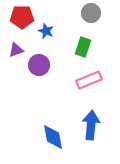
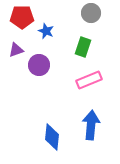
blue diamond: moved 1 px left; rotated 16 degrees clockwise
